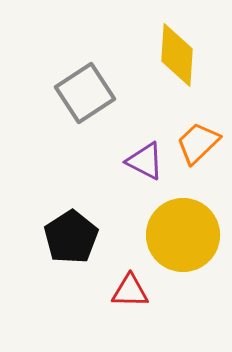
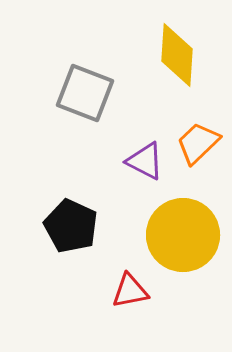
gray square: rotated 36 degrees counterclockwise
black pentagon: moved 11 px up; rotated 14 degrees counterclockwise
red triangle: rotated 12 degrees counterclockwise
